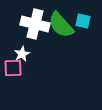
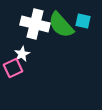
pink square: rotated 24 degrees counterclockwise
